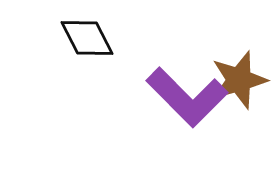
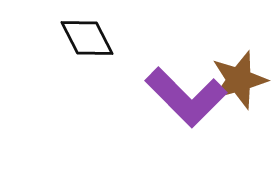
purple L-shape: moved 1 px left
